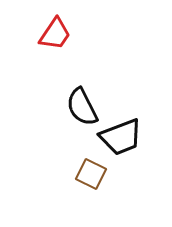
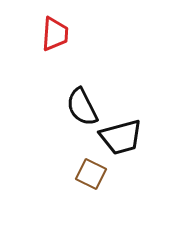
red trapezoid: rotated 30 degrees counterclockwise
black trapezoid: rotated 6 degrees clockwise
